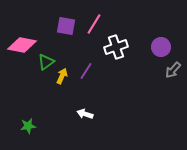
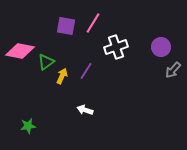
pink line: moved 1 px left, 1 px up
pink diamond: moved 2 px left, 6 px down
white arrow: moved 4 px up
